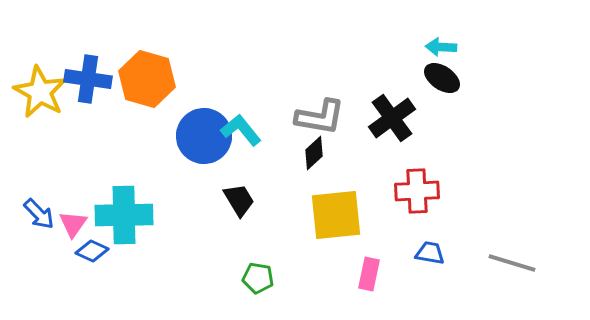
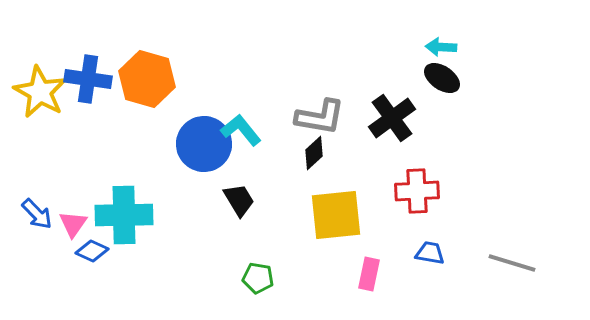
blue circle: moved 8 px down
blue arrow: moved 2 px left
